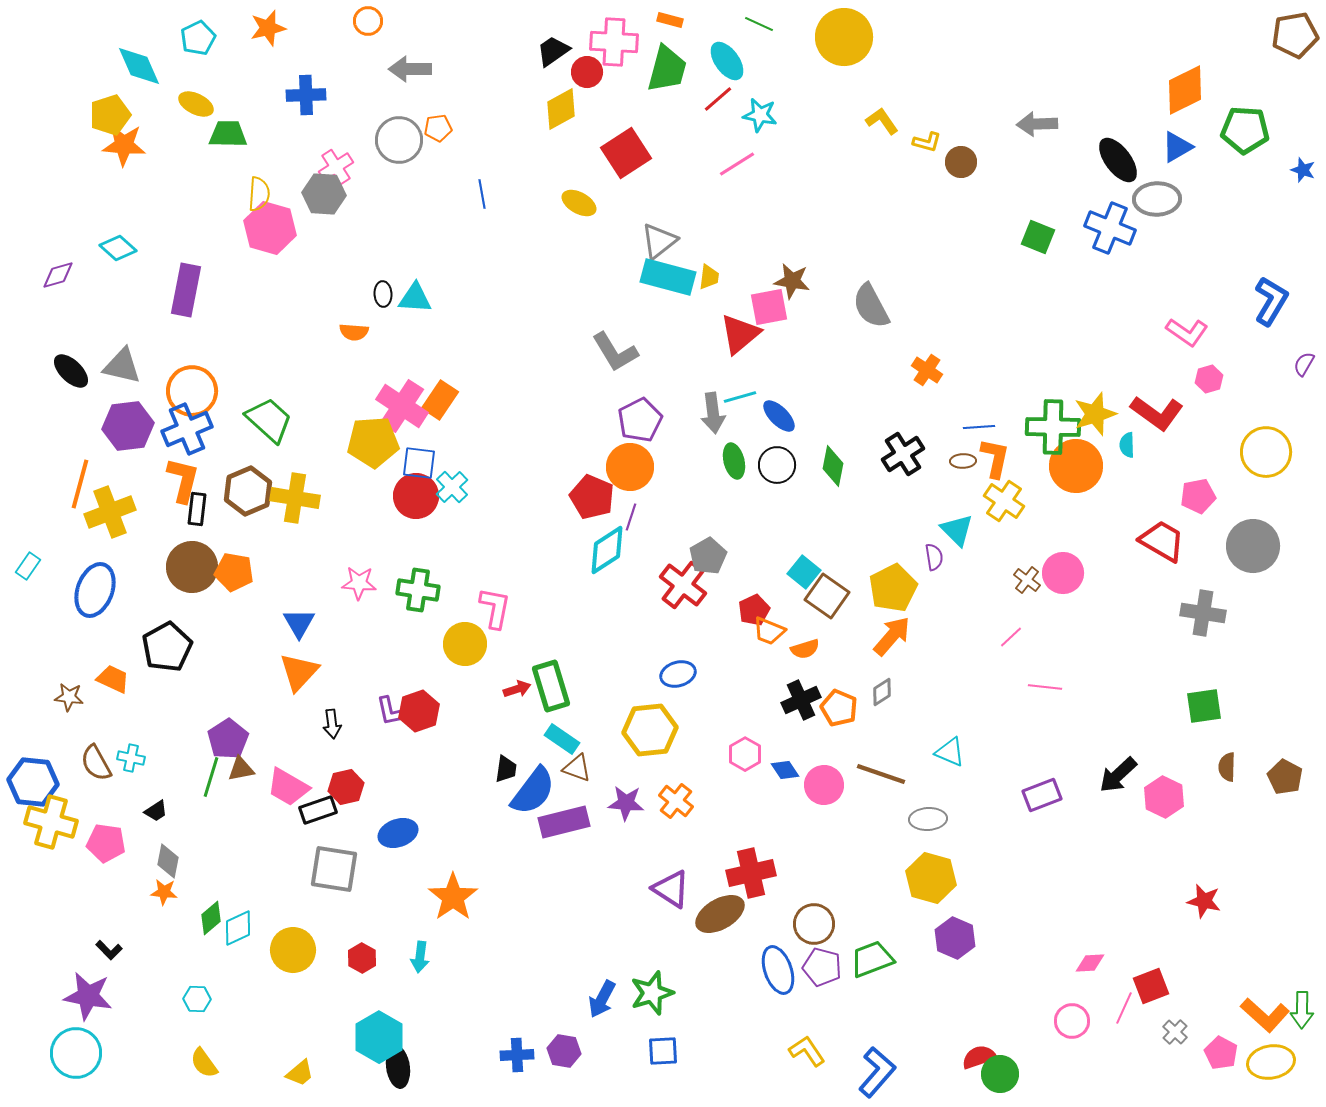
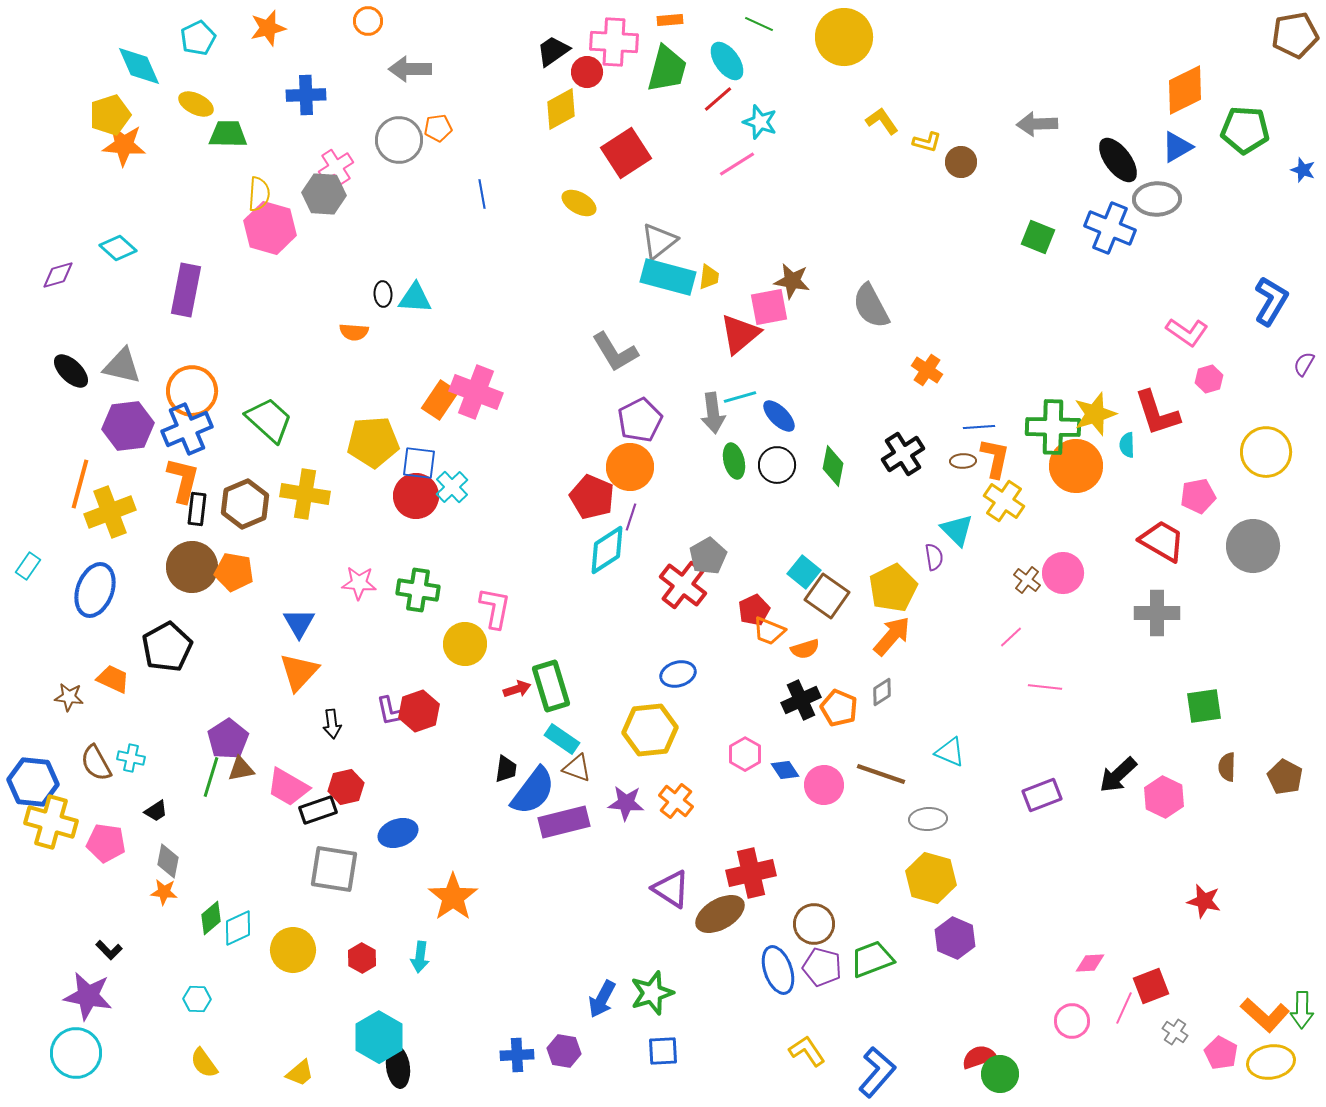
orange rectangle at (670, 20): rotated 20 degrees counterclockwise
cyan star at (760, 115): moved 7 px down; rotated 8 degrees clockwise
pink cross at (402, 406): moved 74 px right, 14 px up; rotated 12 degrees counterclockwise
red L-shape at (1157, 413): rotated 36 degrees clockwise
brown hexagon at (248, 491): moved 3 px left, 13 px down
yellow cross at (295, 498): moved 10 px right, 4 px up
gray cross at (1203, 613): moved 46 px left; rotated 9 degrees counterclockwise
gray cross at (1175, 1032): rotated 10 degrees counterclockwise
